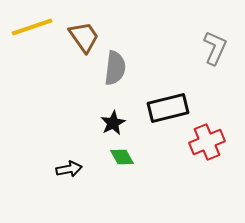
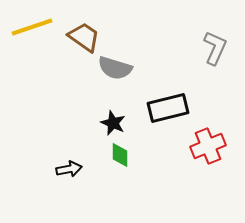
brown trapezoid: rotated 20 degrees counterclockwise
gray semicircle: rotated 100 degrees clockwise
black star: rotated 20 degrees counterclockwise
red cross: moved 1 px right, 4 px down
green diamond: moved 2 px left, 2 px up; rotated 30 degrees clockwise
